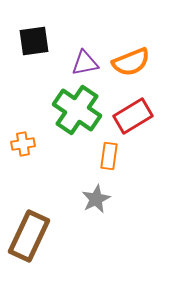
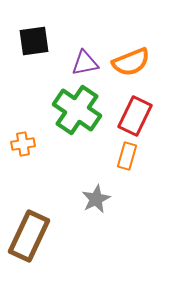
red rectangle: moved 2 px right; rotated 33 degrees counterclockwise
orange rectangle: moved 18 px right; rotated 8 degrees clockwise
